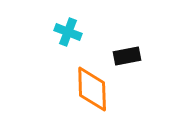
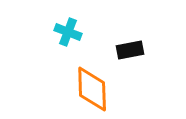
black rectangle: moved 3 px right, 6 px up
